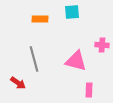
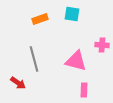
cyan square: moved 2 px down; rotated 14 degrees clockwise
orange rectangle: rotated 21 degrees counterclockwise
pink rectangle: moved 5 px left
